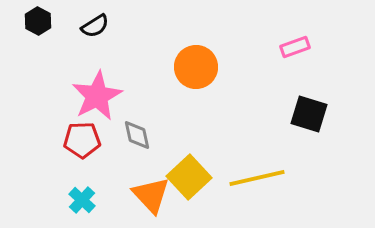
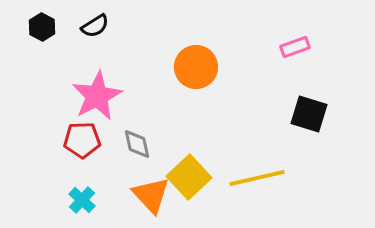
black hexagon: moved 4 px right, 6 px down
gray diamond: moved 9 px down
